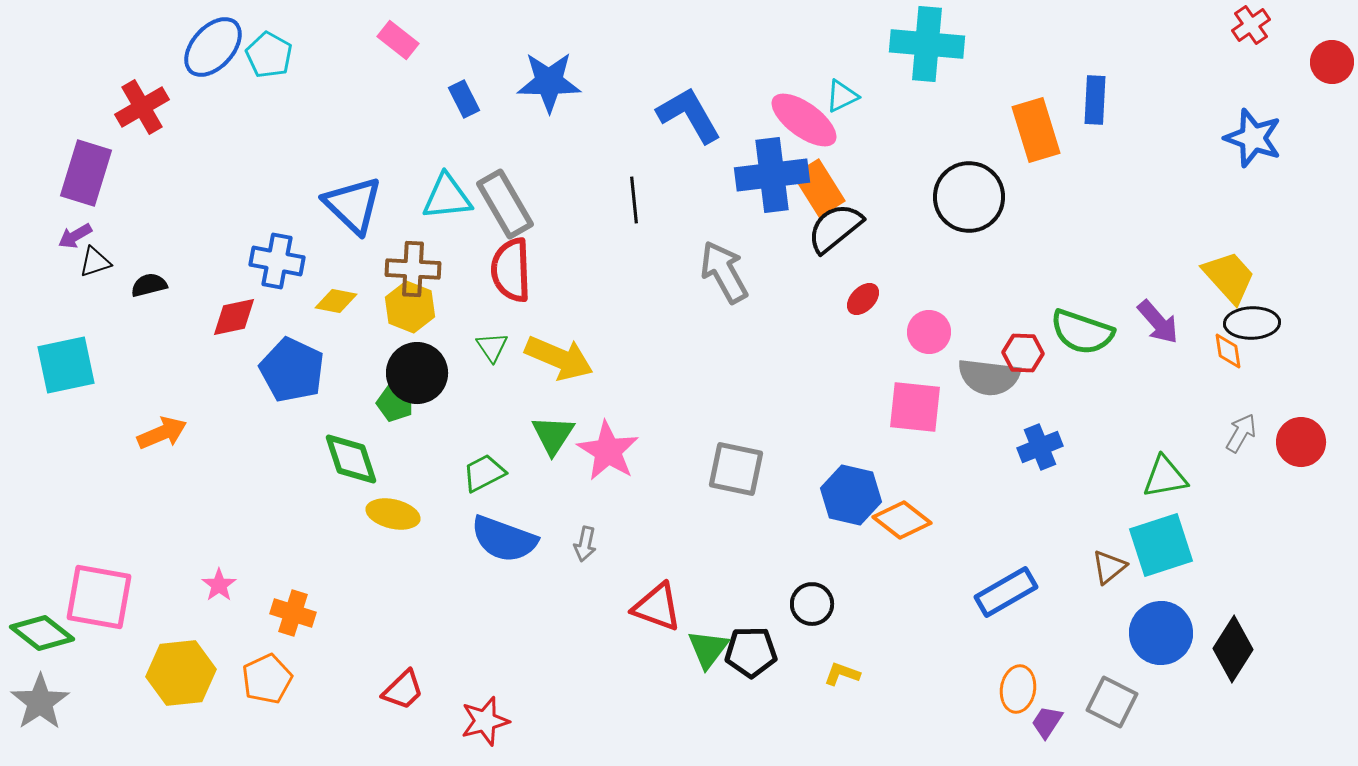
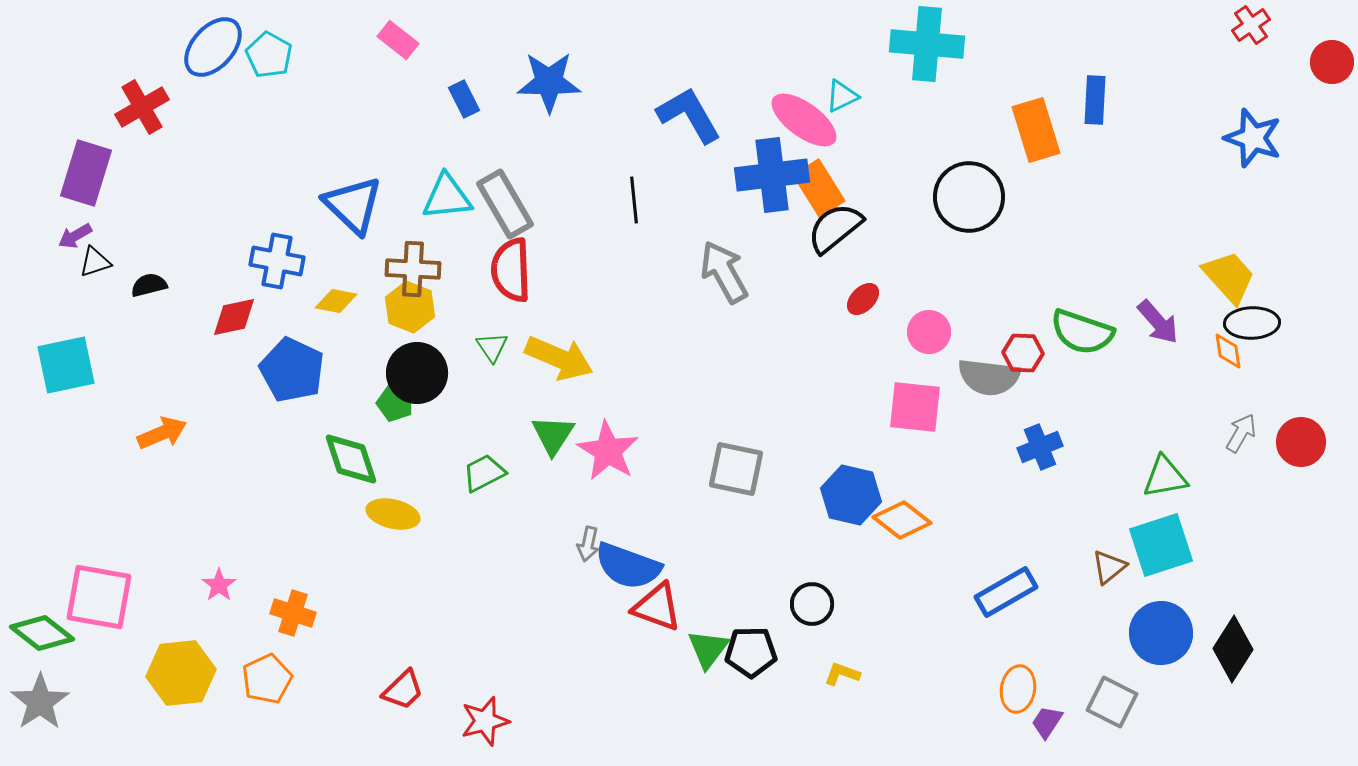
blue semicircle at (504, 539): moved 124 px right, 27 px down
gray arrow at (585, 544): moved 3 px right
